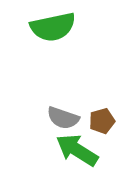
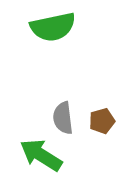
gray semicircle: rotated 64 degrees clockwise
green arrow: moved 36 px left, 5 px down
